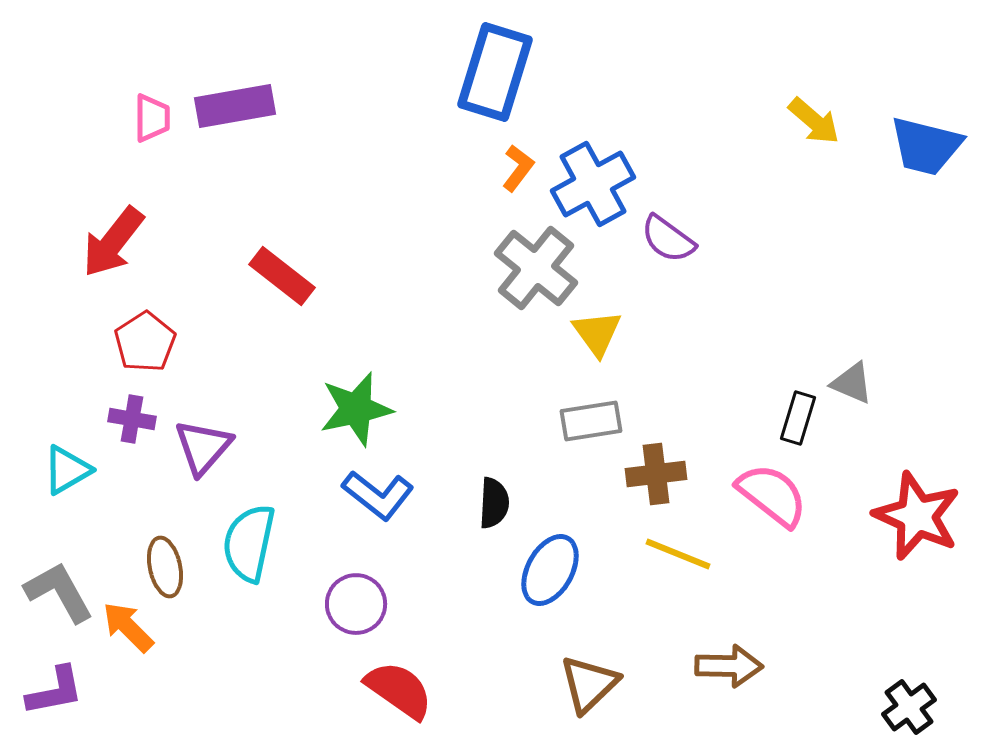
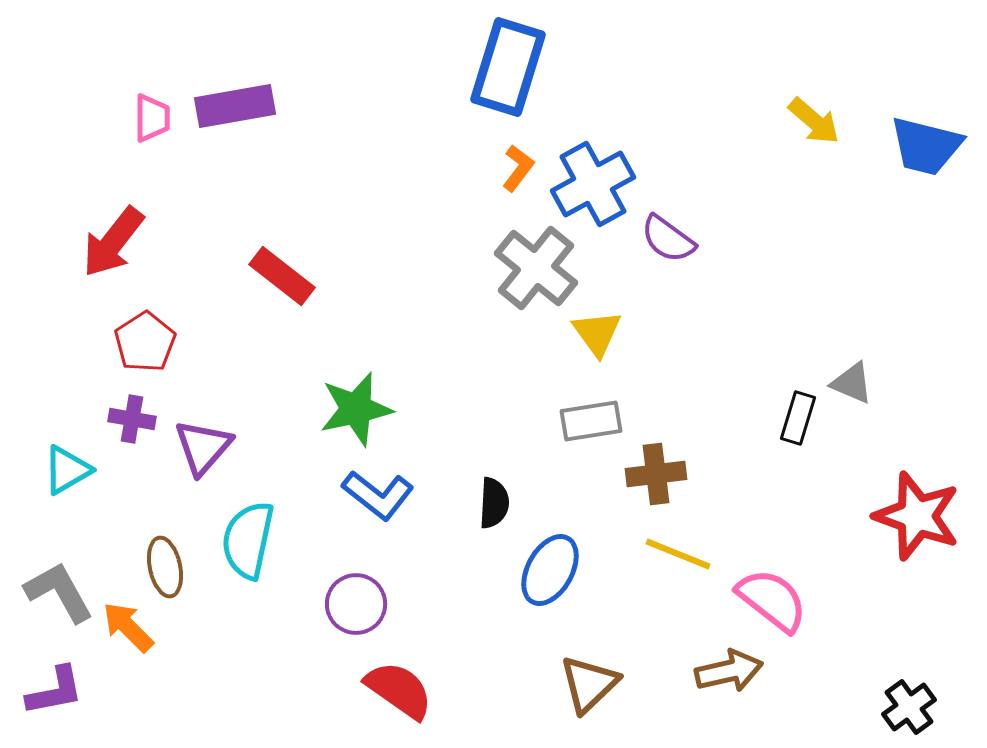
blue rectangle: moved 13 px right, 5 px up
pink semicircle: moved 105 px down
red star: rotated 4 degrees counterclockwise
cyan semicircle: moved 1 px left, 3 px up
brown arrow: moved 5 px down; rotated 14 degrees counterclockwise
